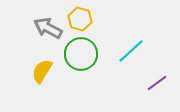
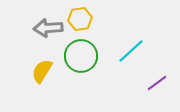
yellow hexagon: rotated 25 degrees counterclockwise
gray arrow: rotated 32 degrees counterclockwise
green circle: moved 2 px down
